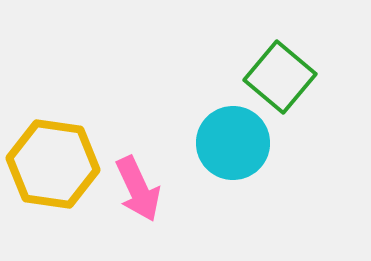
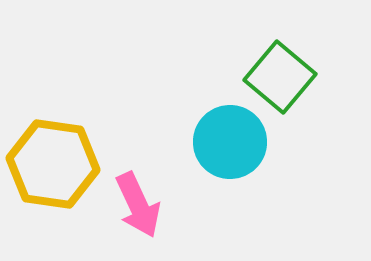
cyan circle: moved 3 px left, 1 px up
pink arrow: moved 16 px down
